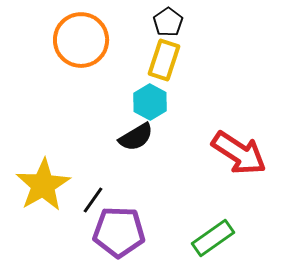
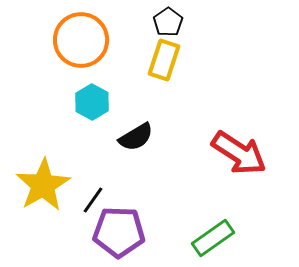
cyan hexagon: moved 58 px left
